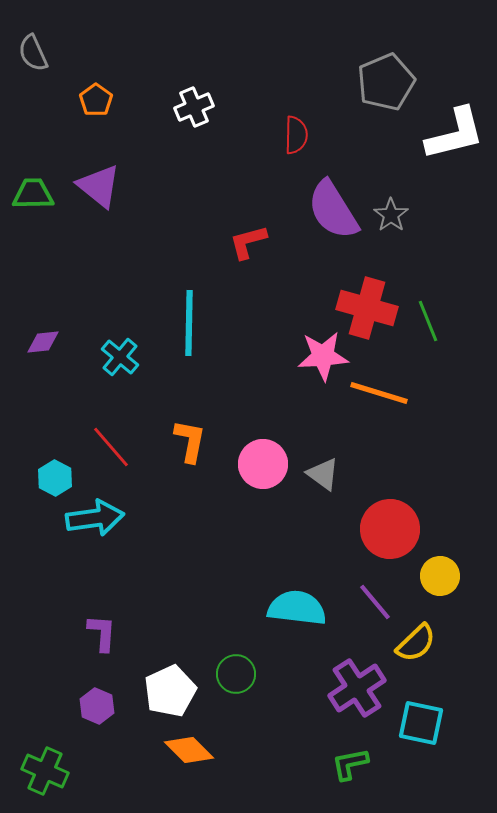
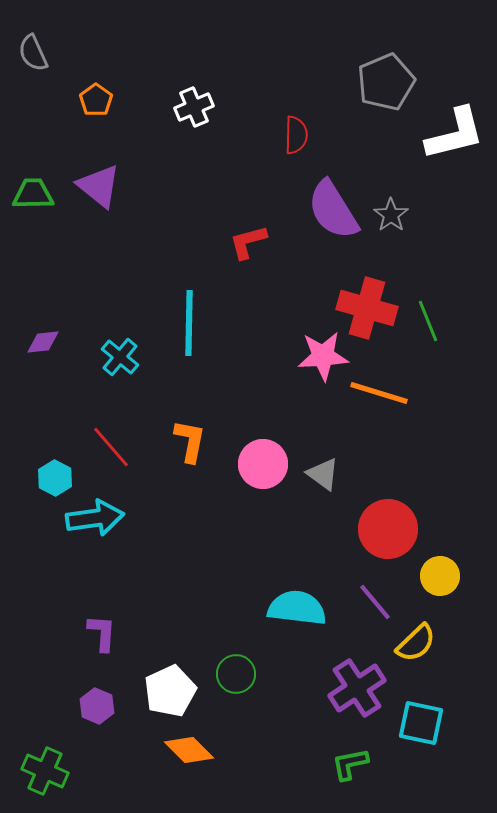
red circle: moved 2 px left
